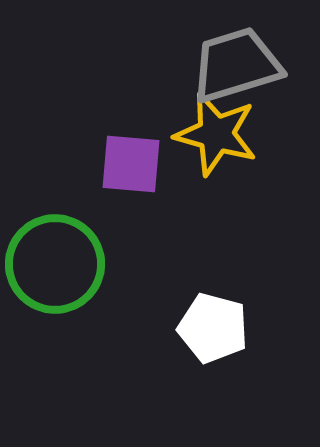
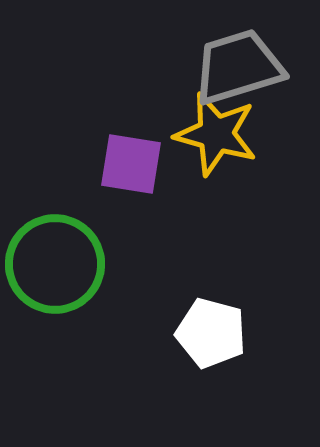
gray trapezoid: moved 2 px right, 2 px down
purple square: rotated 4 degrees clockwise
white pentagon: moved 2 px left, 5 px down
